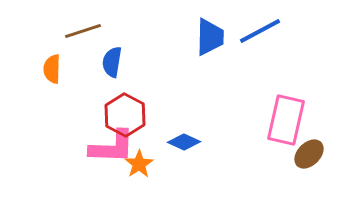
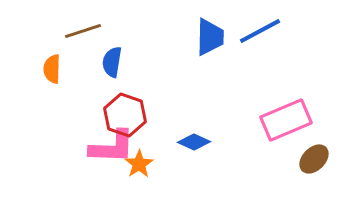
red hexagon: rotated 9 degrees counterclockwise
pink rectangle: rotated 54 degrees clockwise
blue diamond: moved 10 px right
brown ellipse: moved 5 px right, 5 px down
